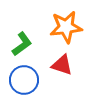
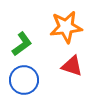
red triangle: moved 10 px right, 1 px down
